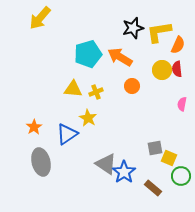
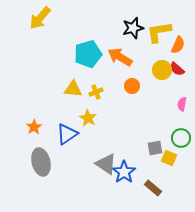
red semicircle: rotated 42 degrees counterclockwise
green circle: moved 38 px up
